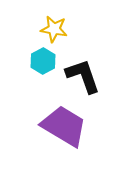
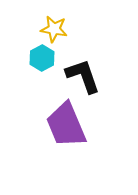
cyan hexagon: moved 1 px left, 3 px up
purple trapezoid: moved 2 px right, 1 px up; rotated 144 degrees counterclockwise
